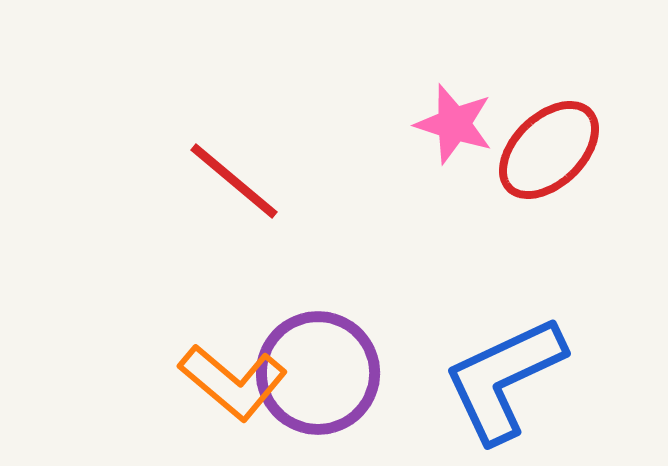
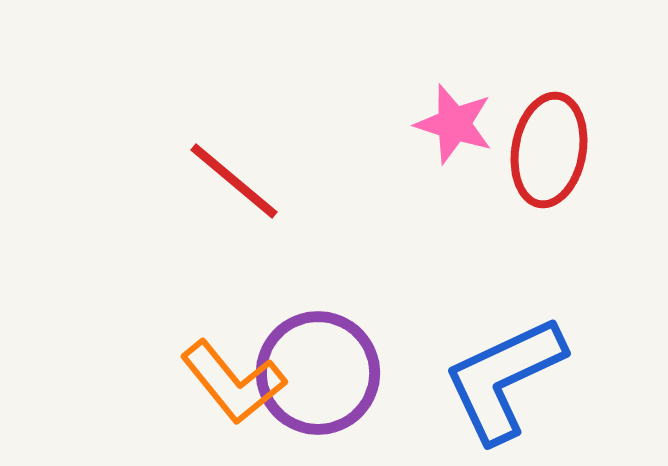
red ellipse: rotated 36 degrees counterclockwise
orange L-shape: rotated 11 degrees clockwise
